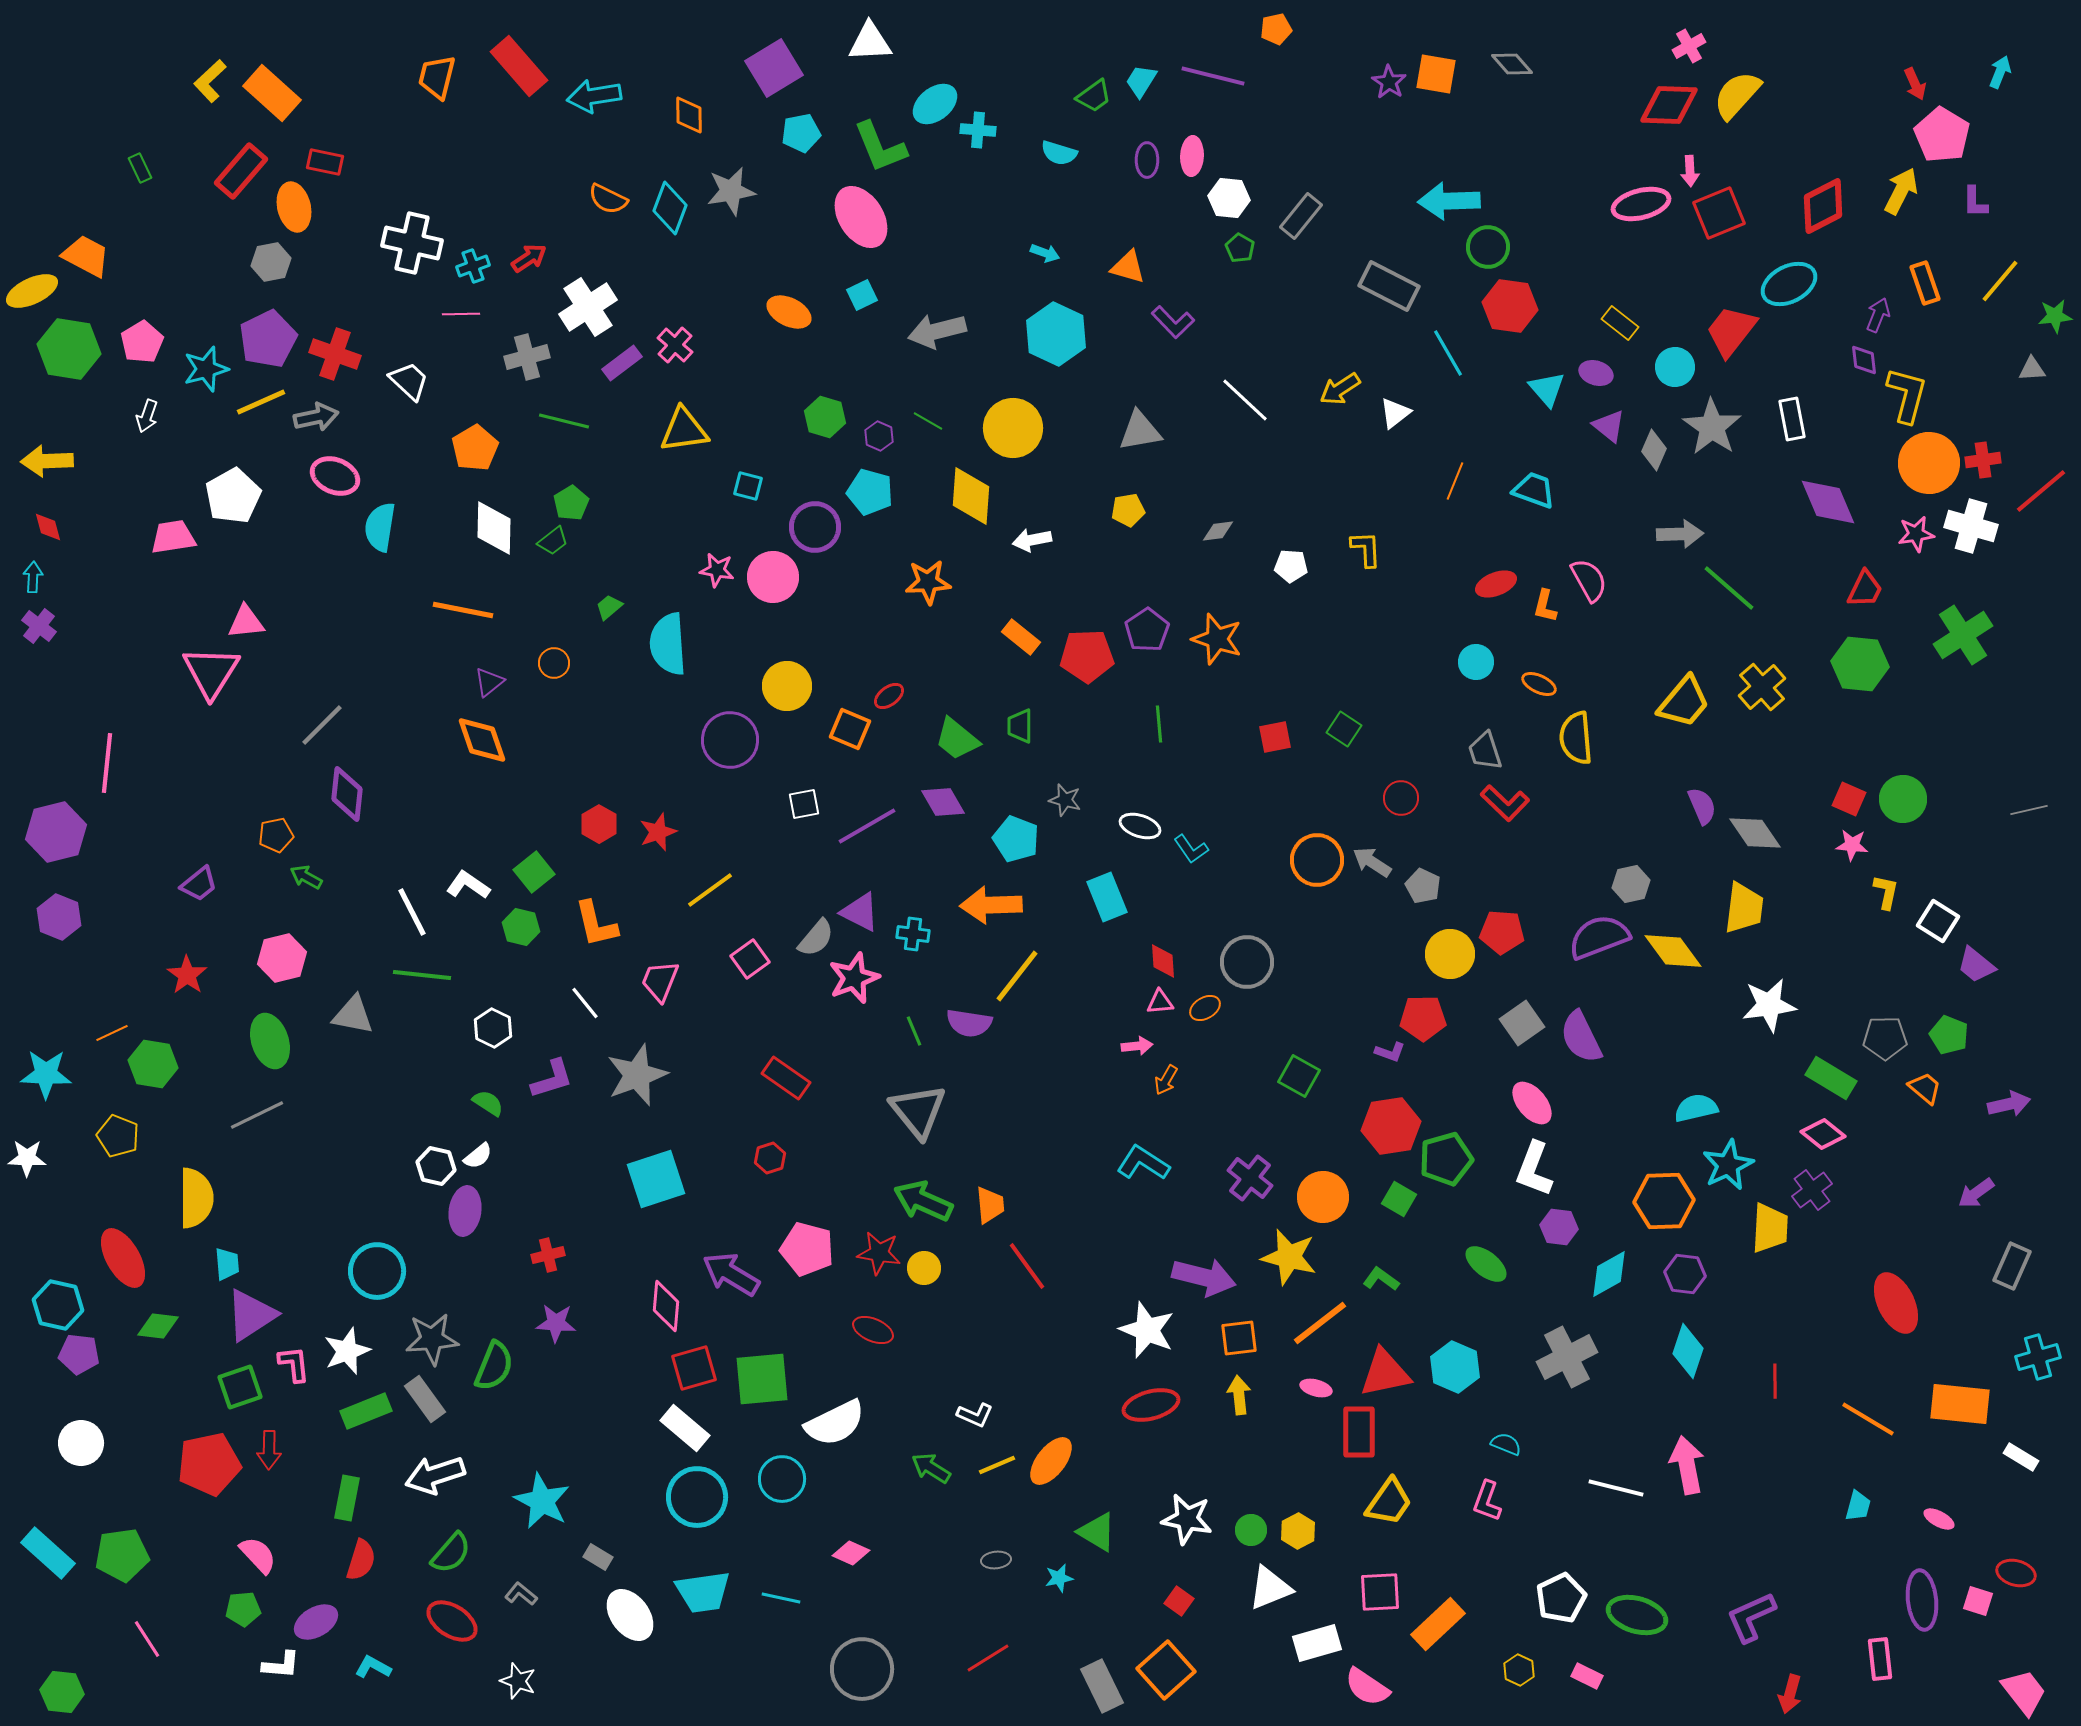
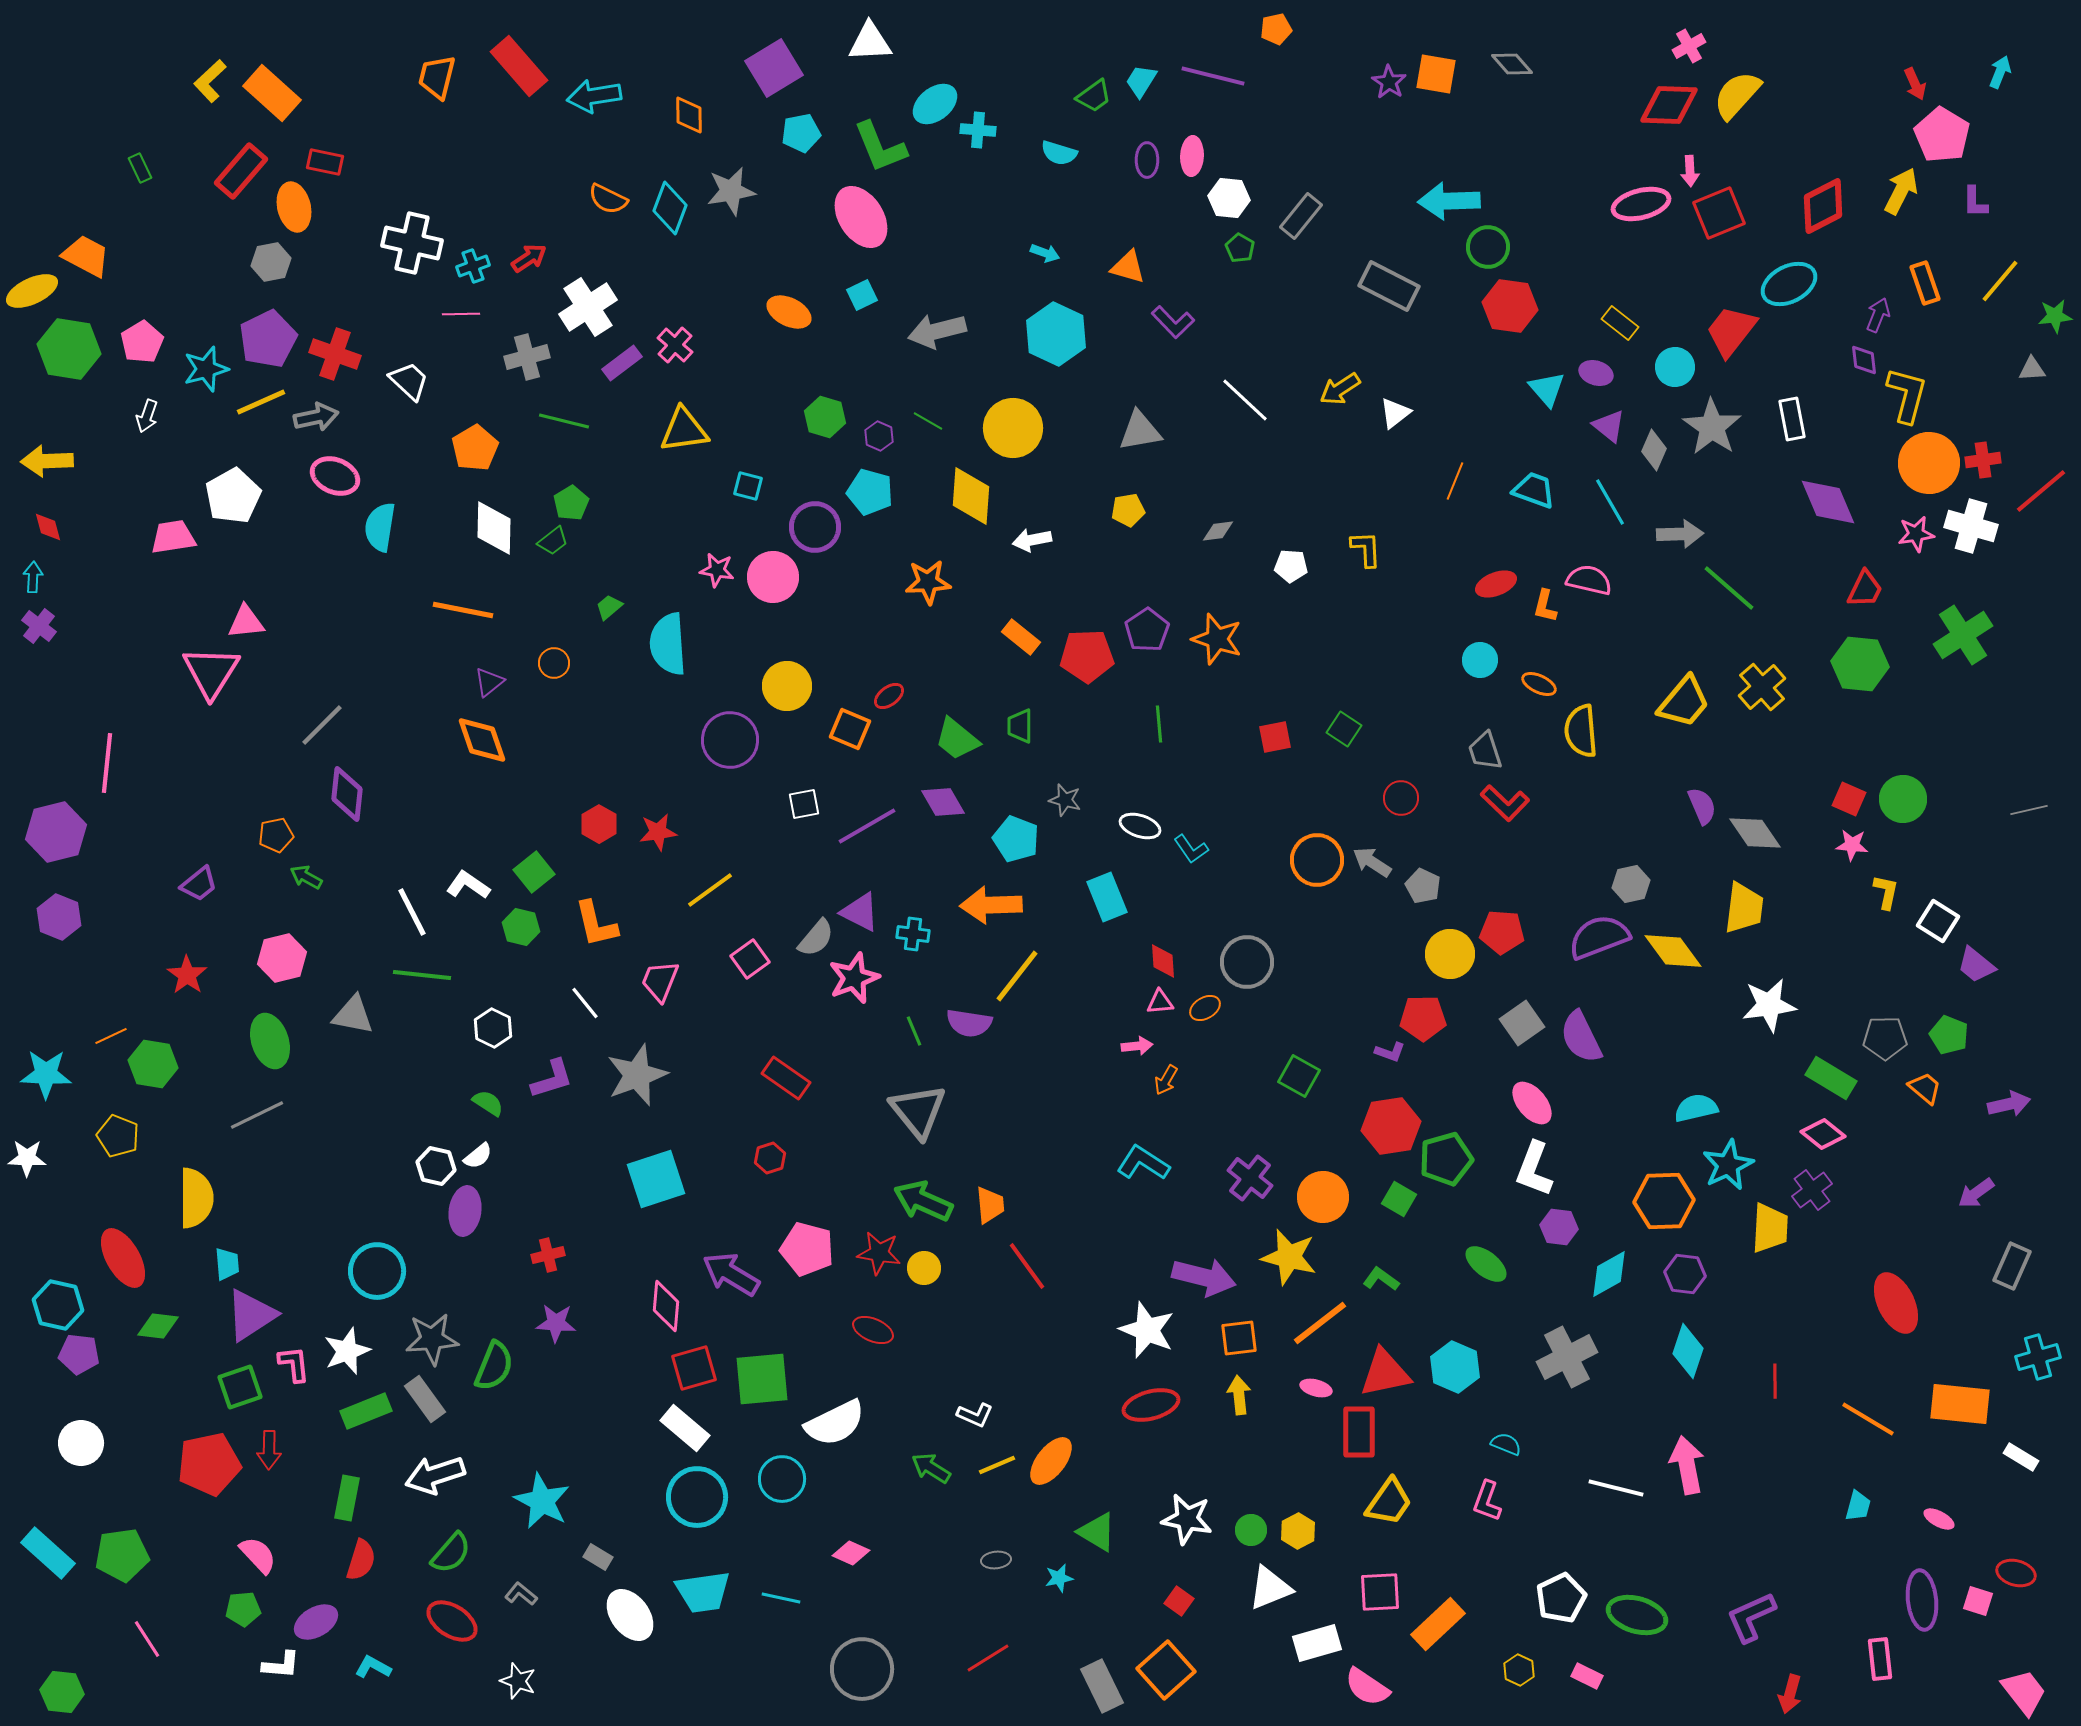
cyan line at (1448, 353): moved 162 px right, 149 px down
pink semicircle at (1589, 580): rotated 48 degrees counterclockwise
cyan circle at (1476, 662): moved 4 px right, 2 px up
yellow semicircle at (1576, 738): moved 5 px right, 7 px up
red star at (658, 832): rotated 12 degrees clockwise
orange line at (112, 1033): moved 1 px left, 3 px down
